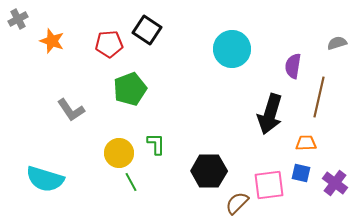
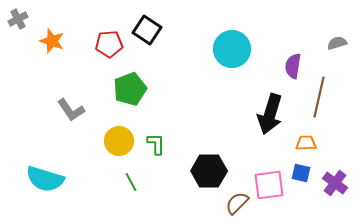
yellow circle: moved 12 px up
